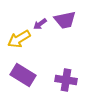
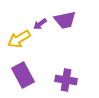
purple rectangle: rotated 30 degrees clockwise
